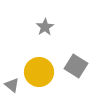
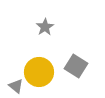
gray triangle: moved 4 px right, 1 px down
